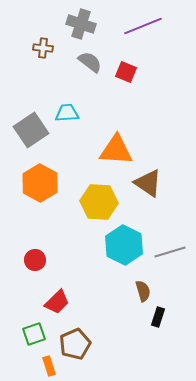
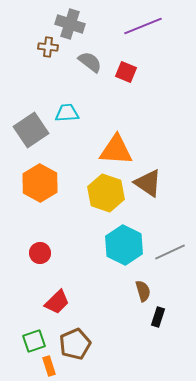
gray cross: moved 11 px left
brown cross: moved 5 px right, 1 px up
yellow hexagon: moved 7 px right, 9 px up; rotated 15 degrees clockwise
gray line: rotated 8 degrees counterclockwise
red circle: moved 5 px right, 7 px up
green square: moved 7 px down
